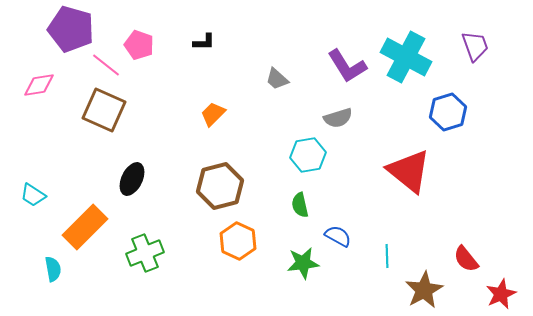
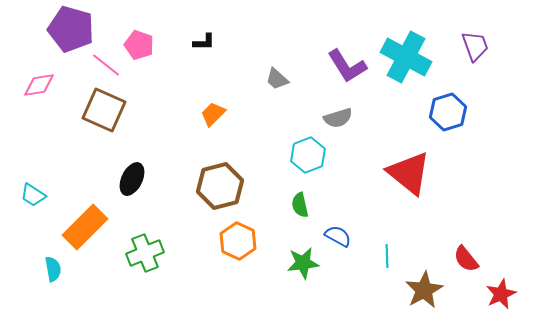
cyan hexagon: rotated 12 degrees counterclockwise
red triangle: moved 2 px down
